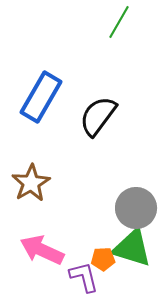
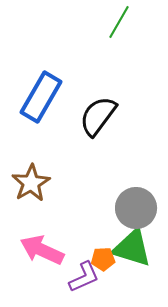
purple L-shape: rotated 80 degrees clockwise
